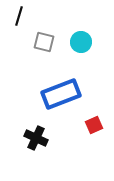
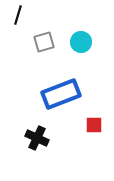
black line: moved 1 px left, 1 px up
gray square: rotated 30 degrees counterclockwise
red square: rotated 24 degrees clockwise
black cross: moved 1 px right
